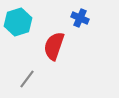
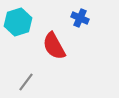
red semicircle: rotated 48 degrees counterclockwise
gray line: moved 1 px left, 3 px down
